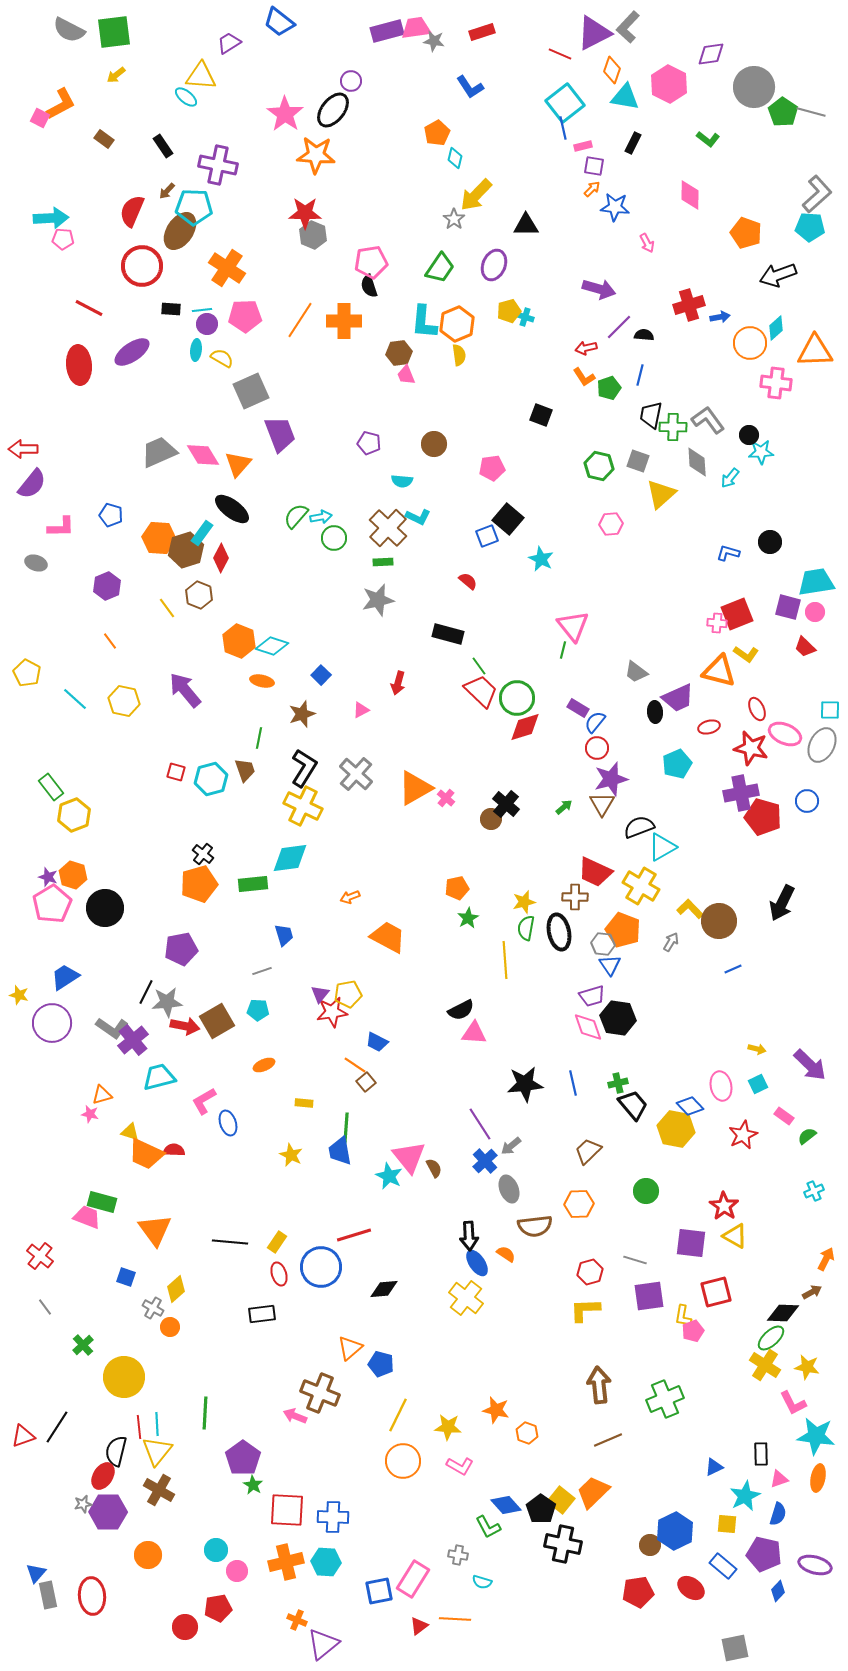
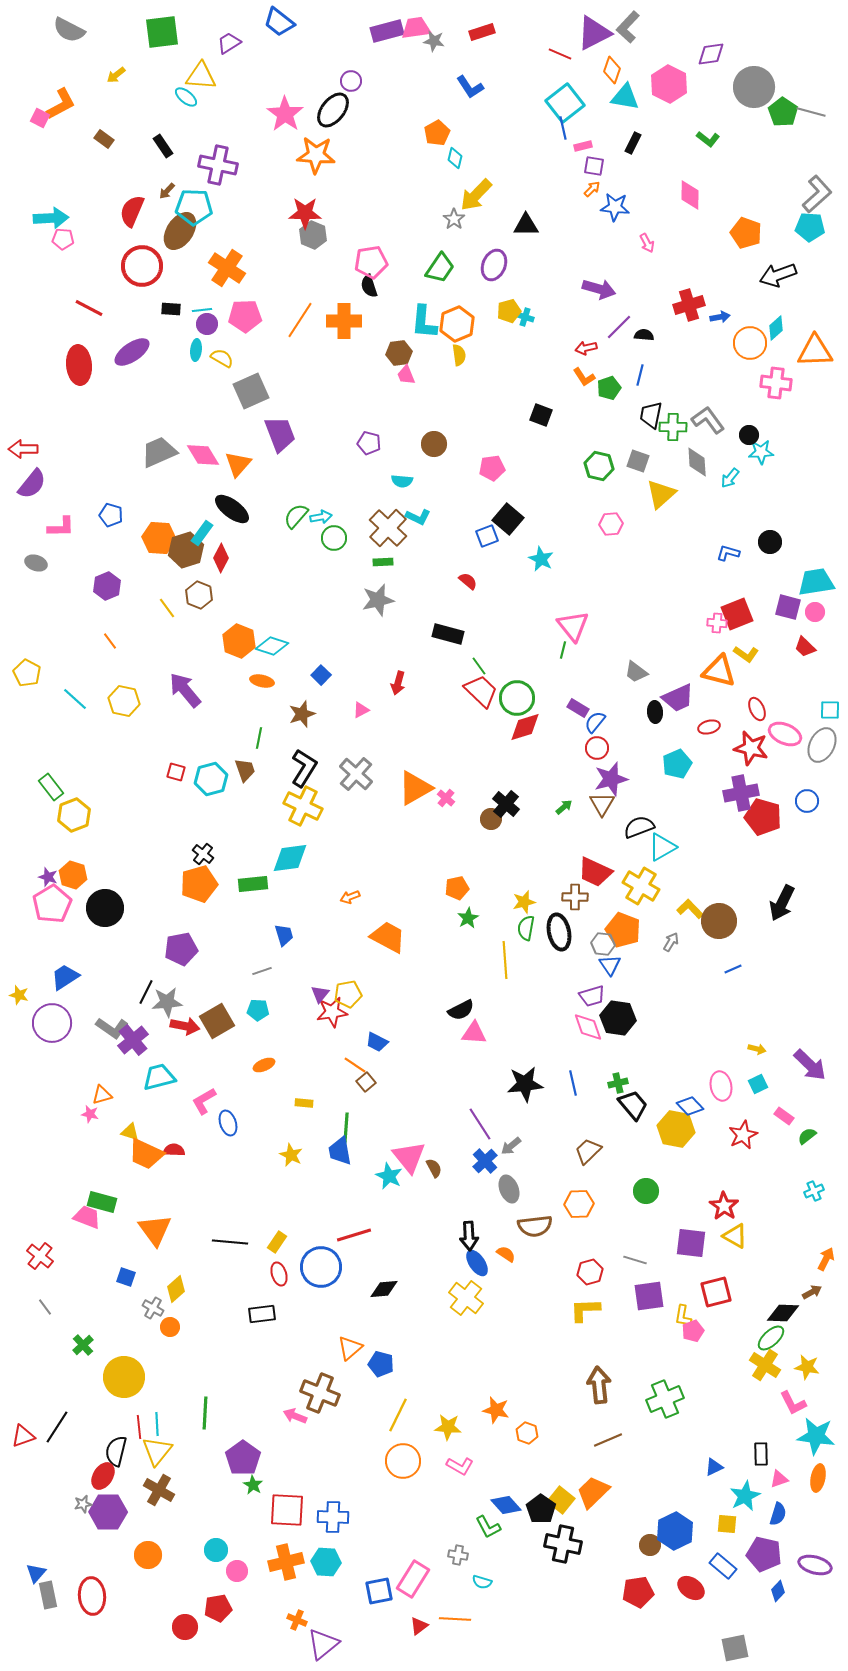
green square at (114, 32): moved 48 px right
